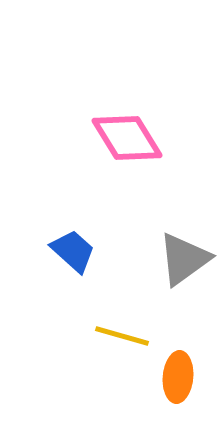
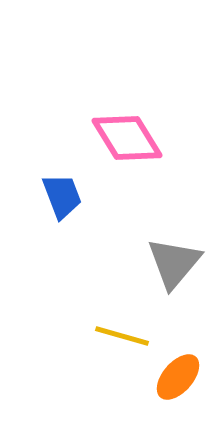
blue trapezoid: moved 11 px left, 55 px up; rotated 27 degrees clockwise
gray triangle: moved 10 px left, 4 px down; rotated 14 degrees counterclockwise
orange ellipse: rotated 36 degrees clockwise
